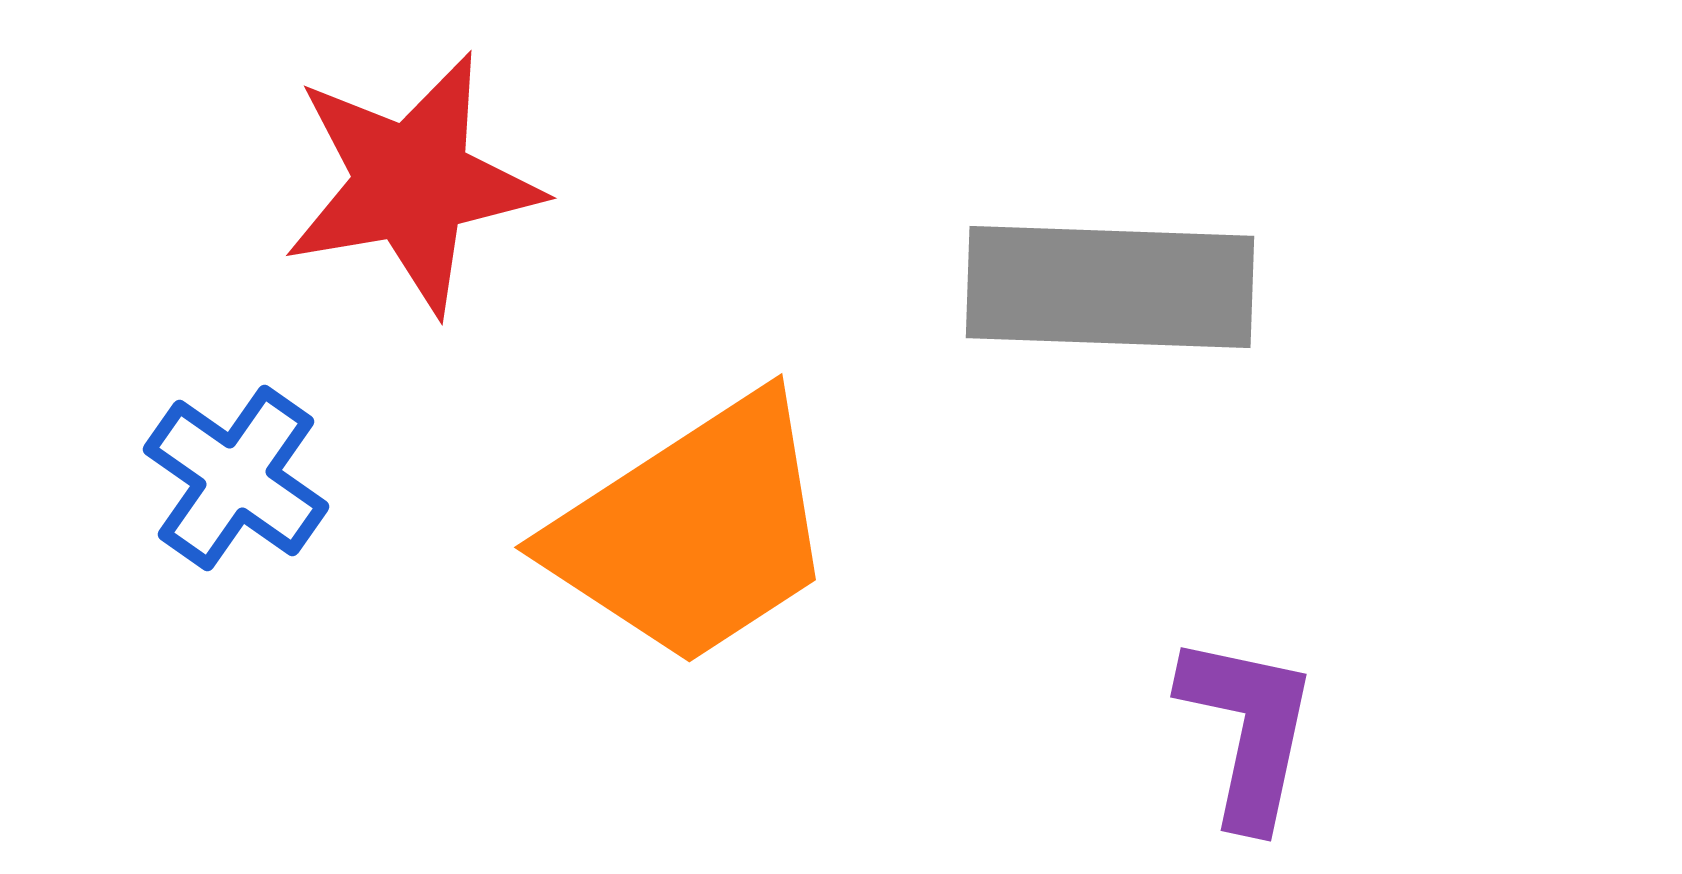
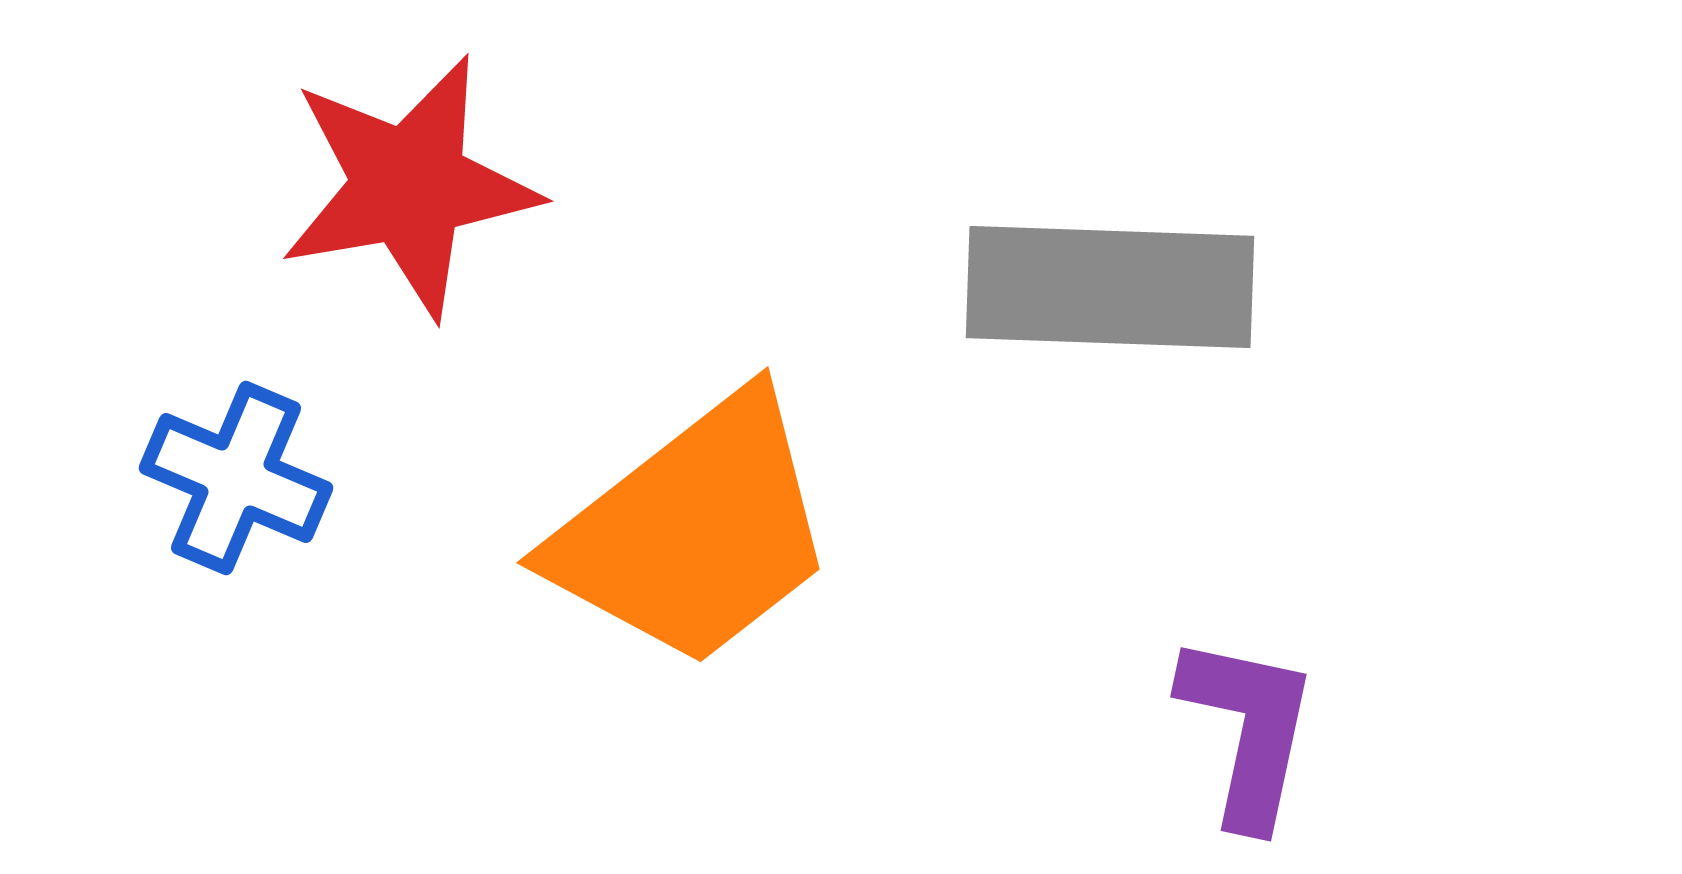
red star: moved 3 px left, 3 px down
blue cross: rotated 12 degrees counterclockwise
orange trapezoid: rotated 5 degrees counterclockwise
